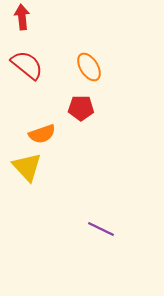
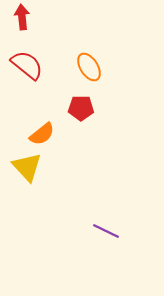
orange semicircle: rotated 20 degrees counterclockwise
purple line: moved 5 px right, 2 px down
